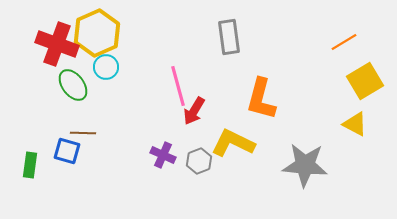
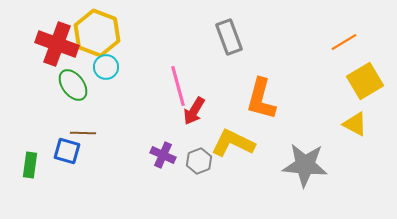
yellow hexagon: rotated 15 degrees counterclockwise
gray rectangle: rotated 12 degrees counterclockwise
